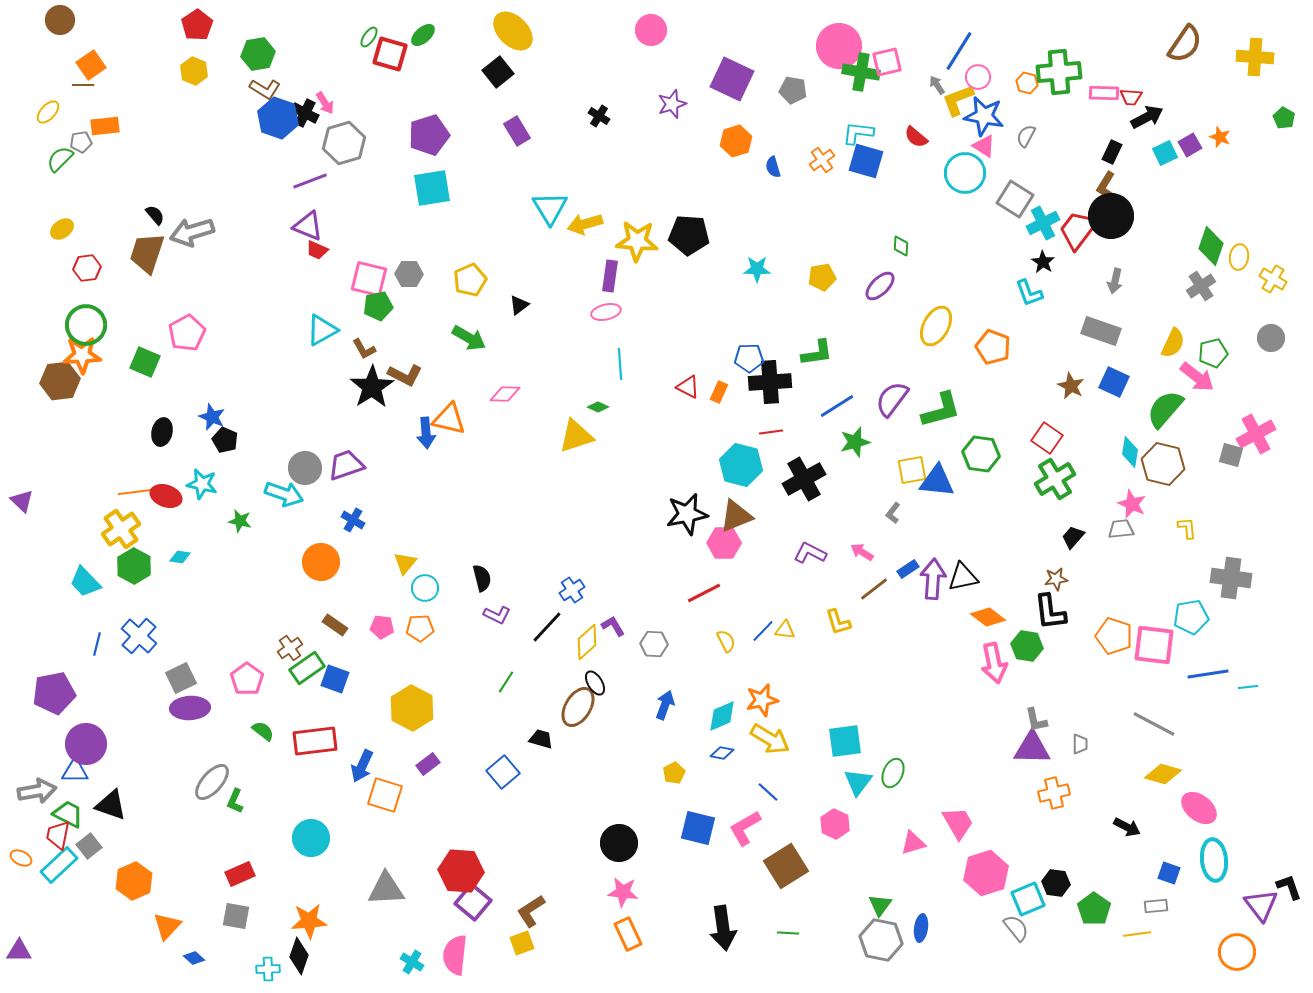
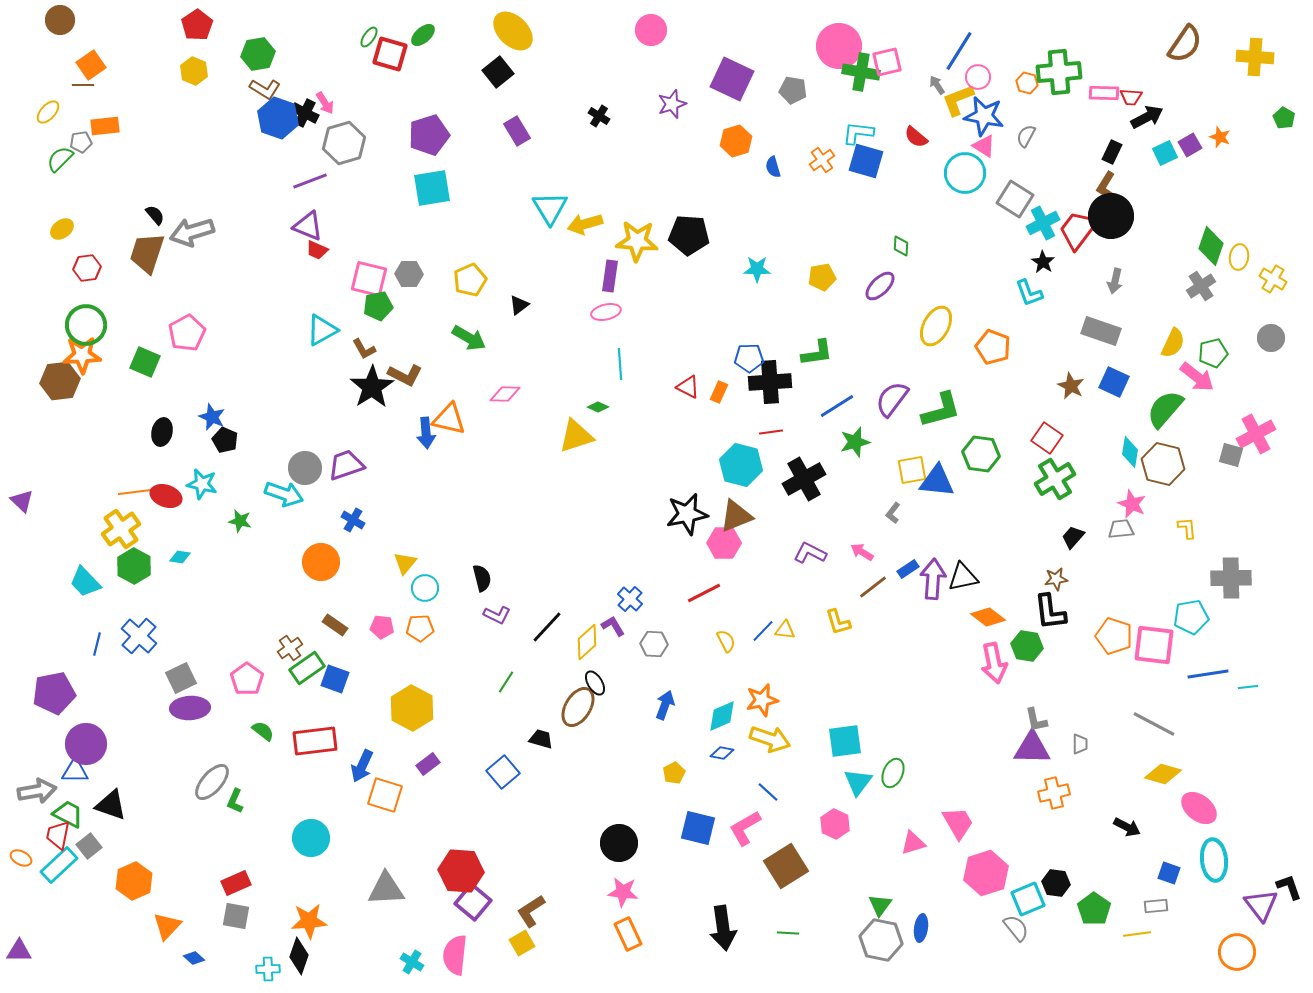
gray cross at (1231, 578): rotated 9 degrees counterclockwise
brown line at (874, 589): moved 1 px left, 2 px up
blue cross at (572, 590): moved 58 px right, 9 px down; rotated 15 degrees counterclockwise
yellow arrow at (770, 739): rotated 12 degrees counterclockwise
red rectangle at (240, 874): moved 4 px left, 9 px down
yellow square at (522, 943): rotated 10 degrees counterclockwise
